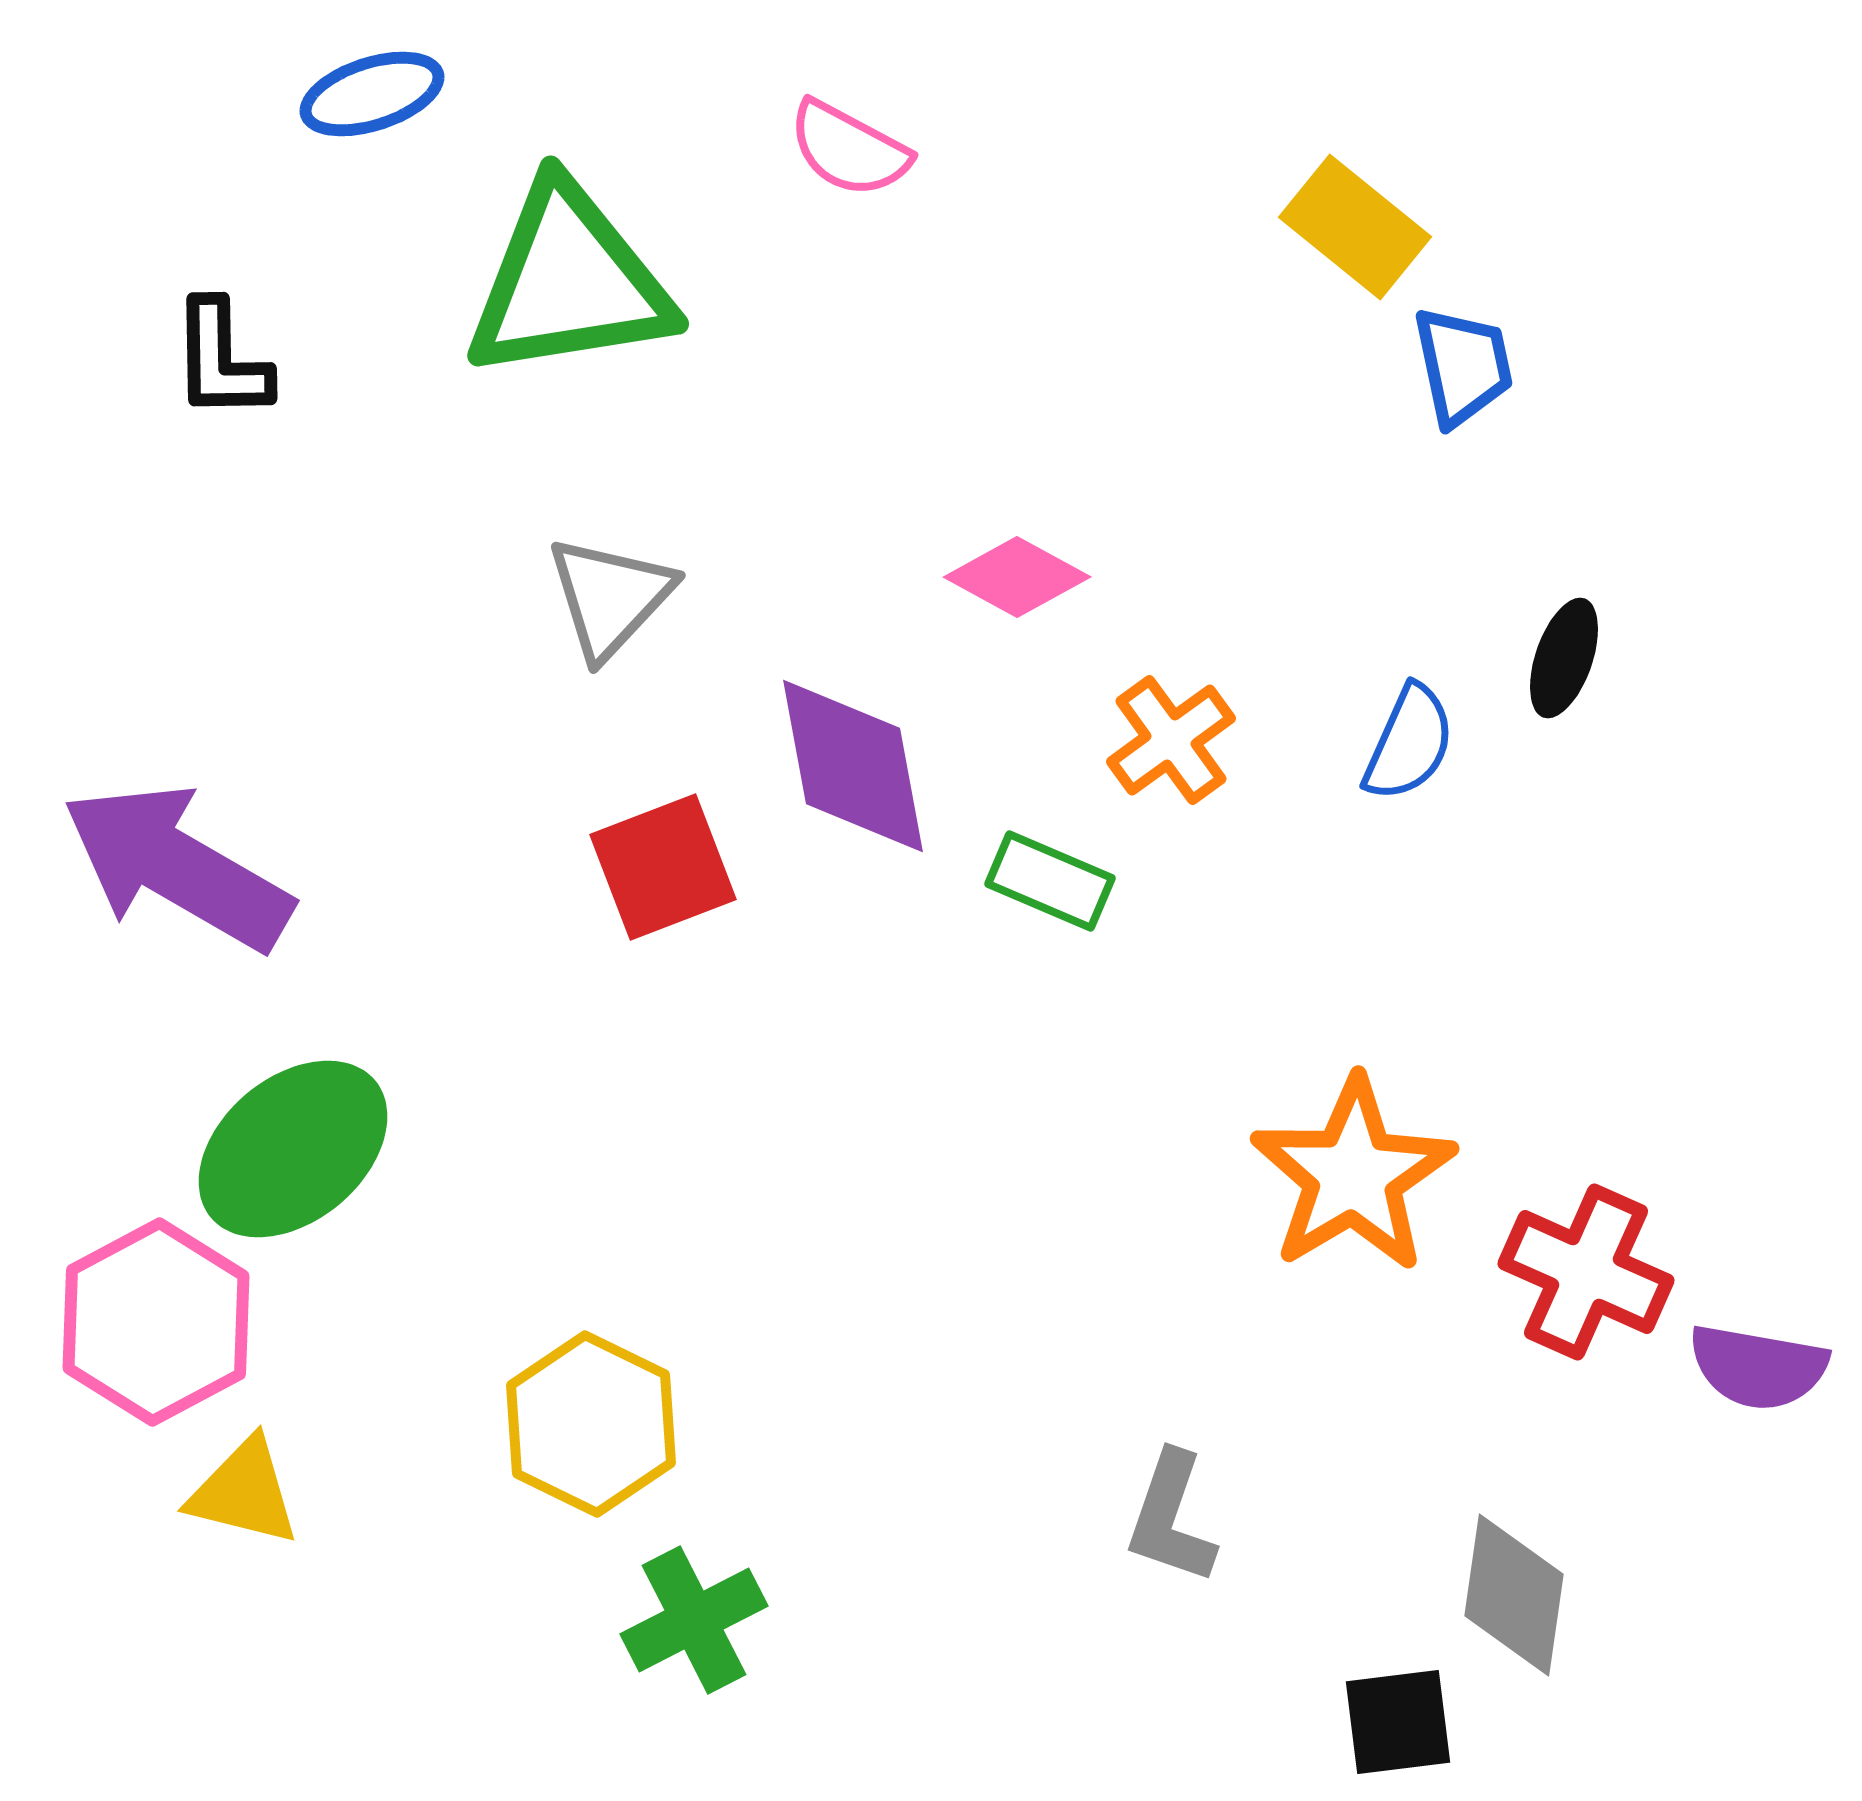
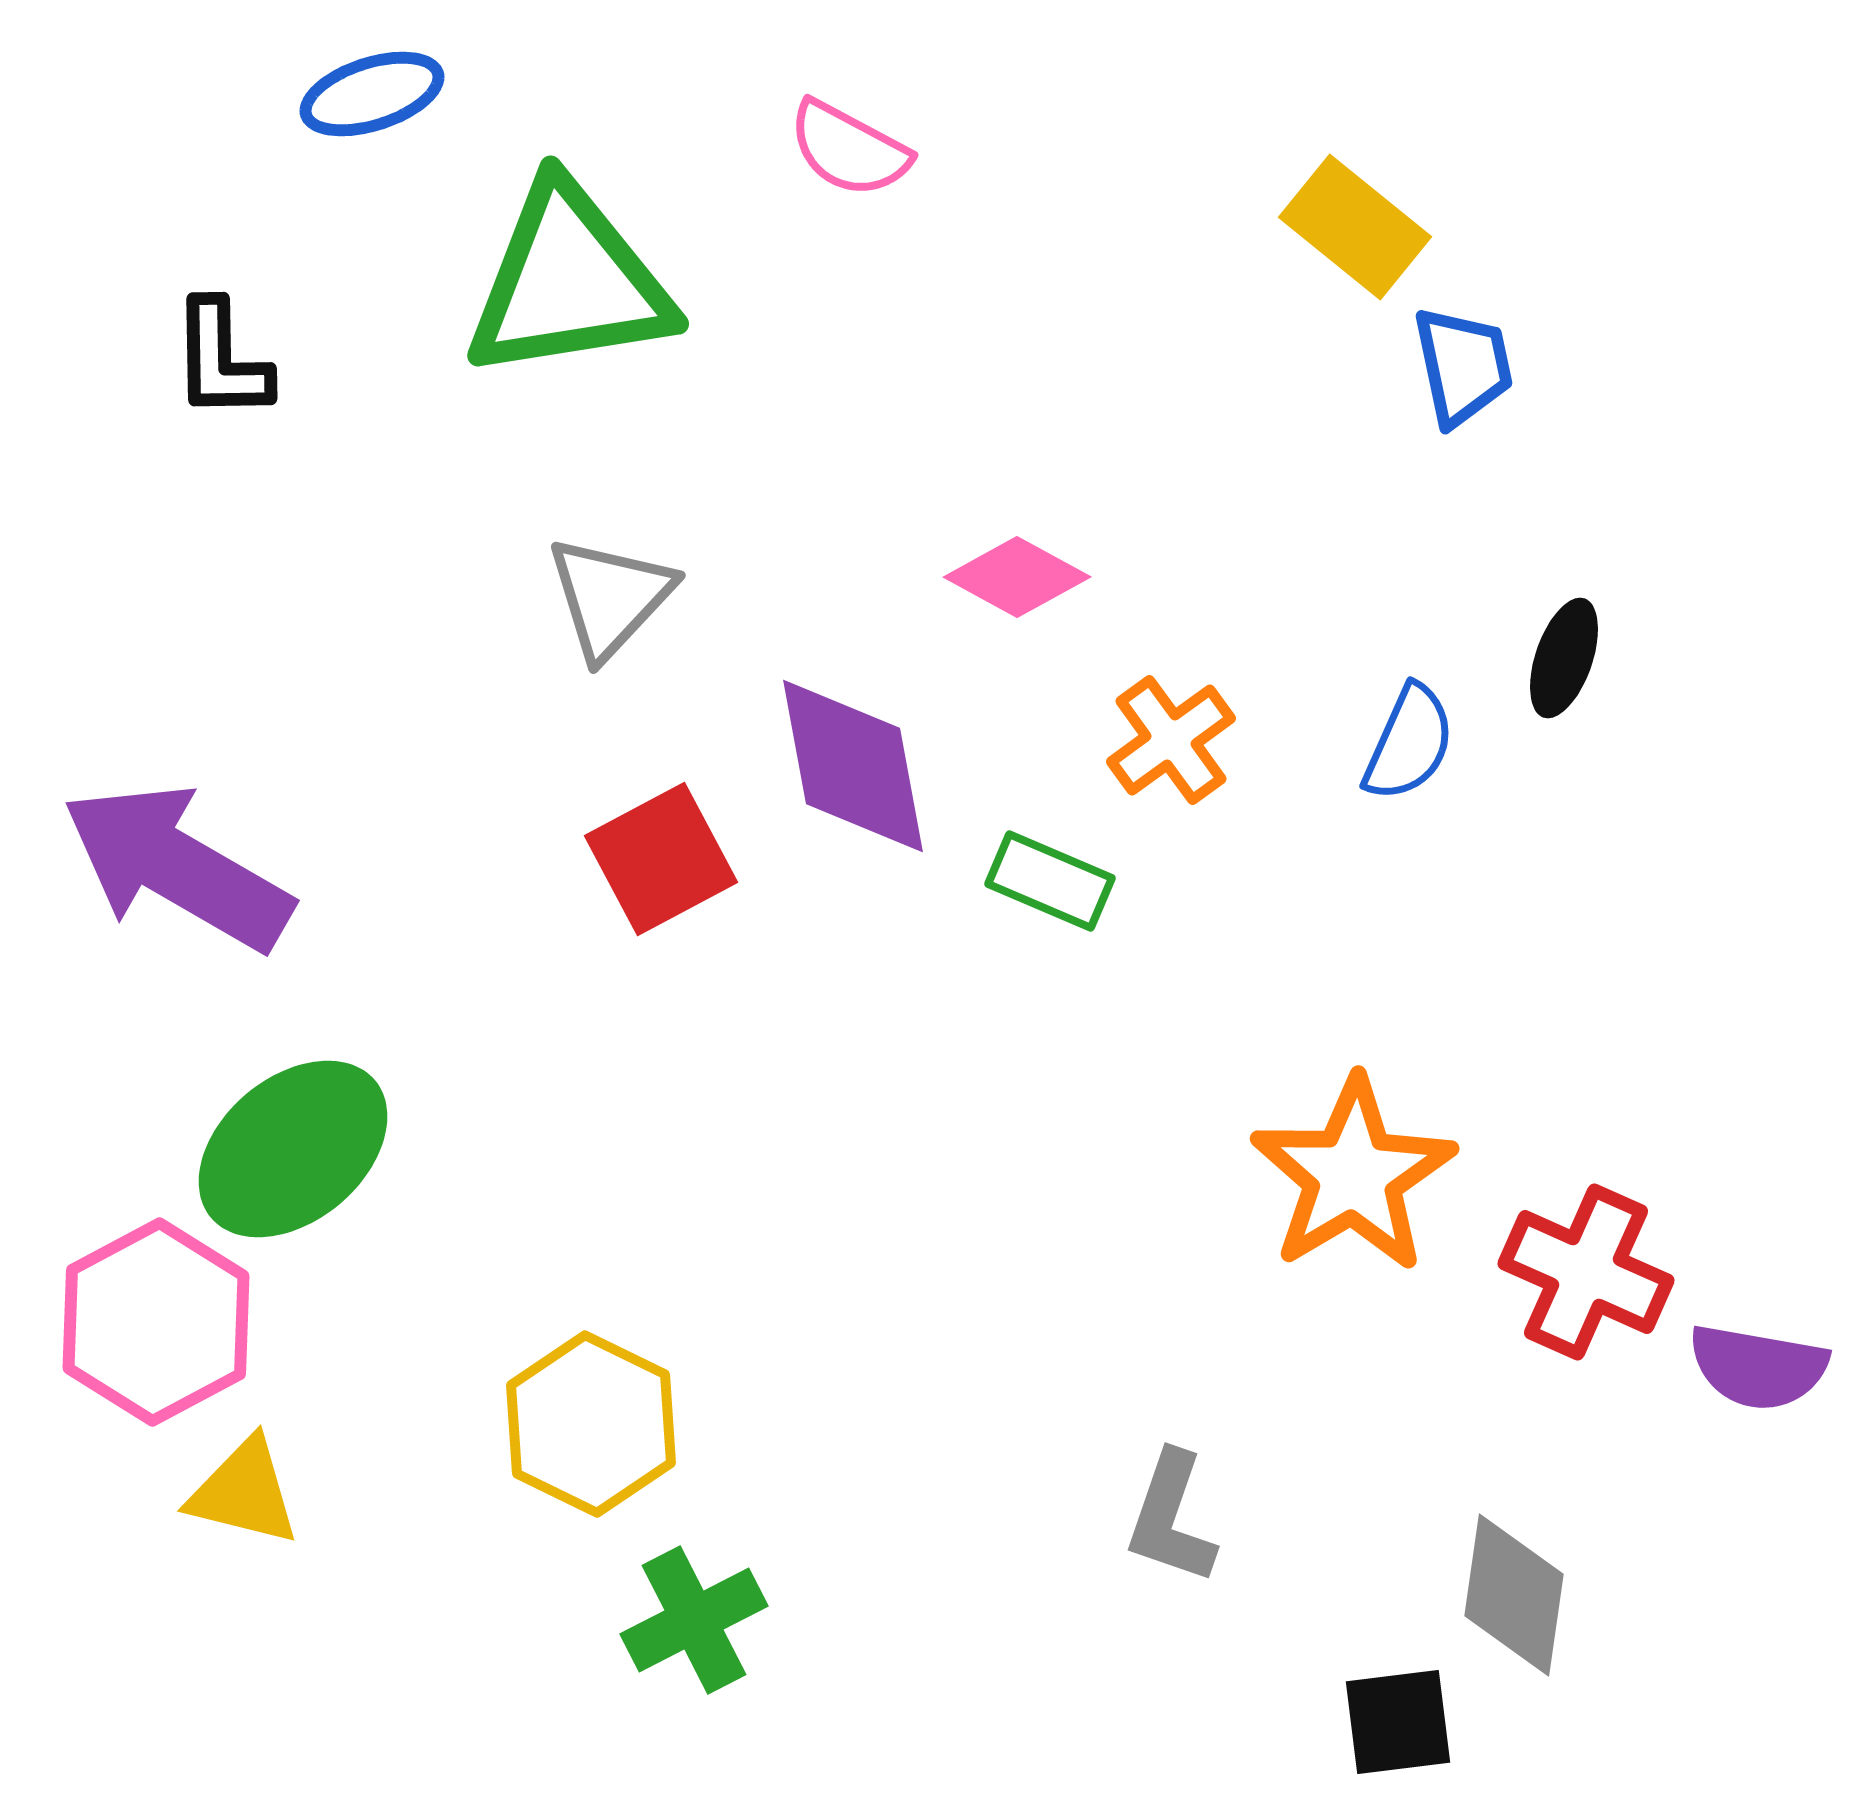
red square: moved 2 px left, 8 px up; rotated 7 degrees counterclockwise
